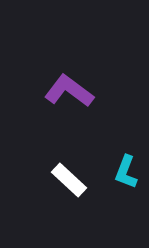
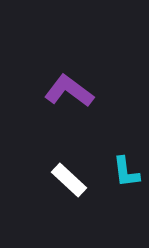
cyan L-shape: rotated 28 degrees counterclockwise
